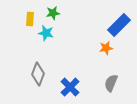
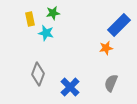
yellow rectangle: rotated 16 degrees counterclockwise
